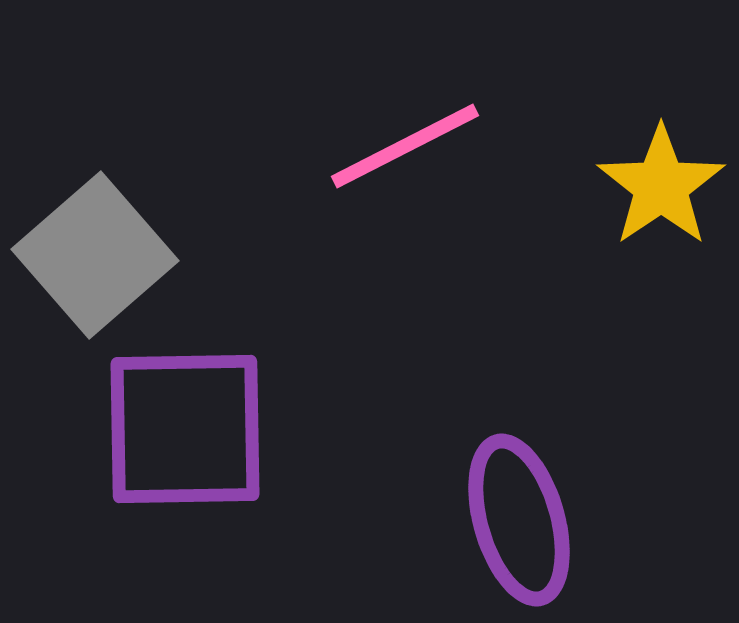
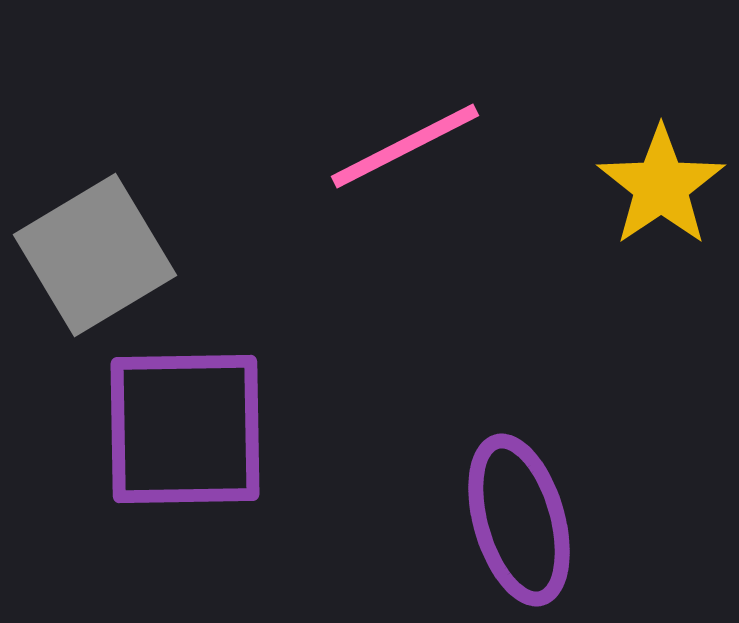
gray square: rotated 10 degrees clockwise
